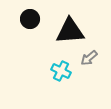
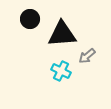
black triangle: moved 8 px left, 3 px down
gray arrow: moved 2 px left, 2 px up
